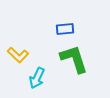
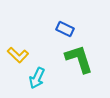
blue rectangle: rotated 30 degrees clockwise
green L-shape: moved 5 px right
